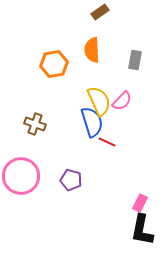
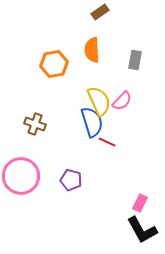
black L-shape: rotated 40 degrees counterclockwise
